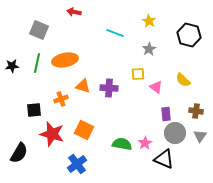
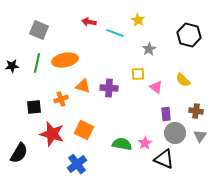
red arrow: moved 15 px right, 10 px down
yellow star: moved 11 px left, 1 px up
black square: moved 3 px up
